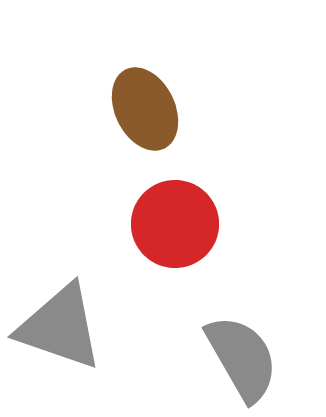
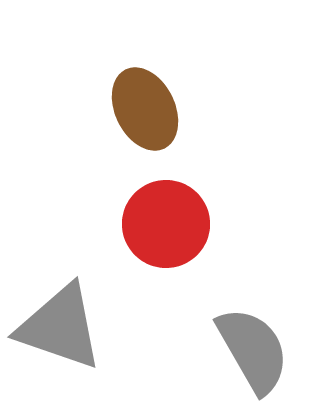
red circle: moved 9 px left
gray semicircle: moved 11 px right, 8 px up
